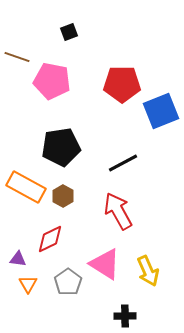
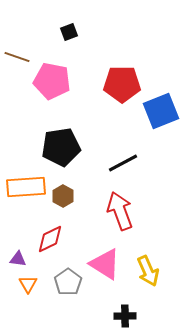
orange rectangle: rotated 33 degrees counterclockwise
red arrow: moved 2 px right; rotated 9 degrees clockwise
